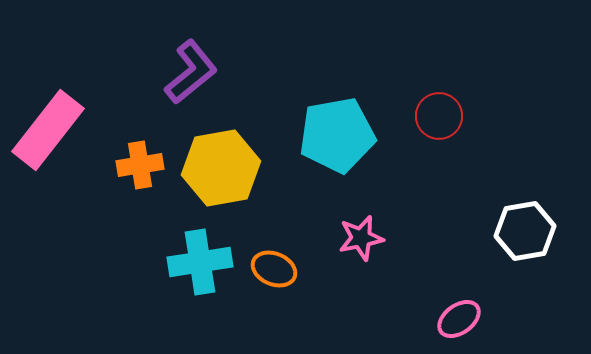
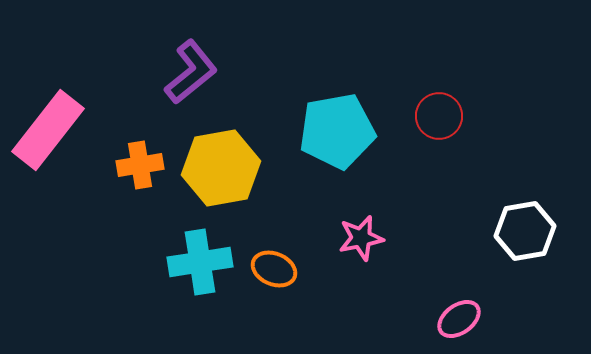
cyan pentagon: moved 4 px up
